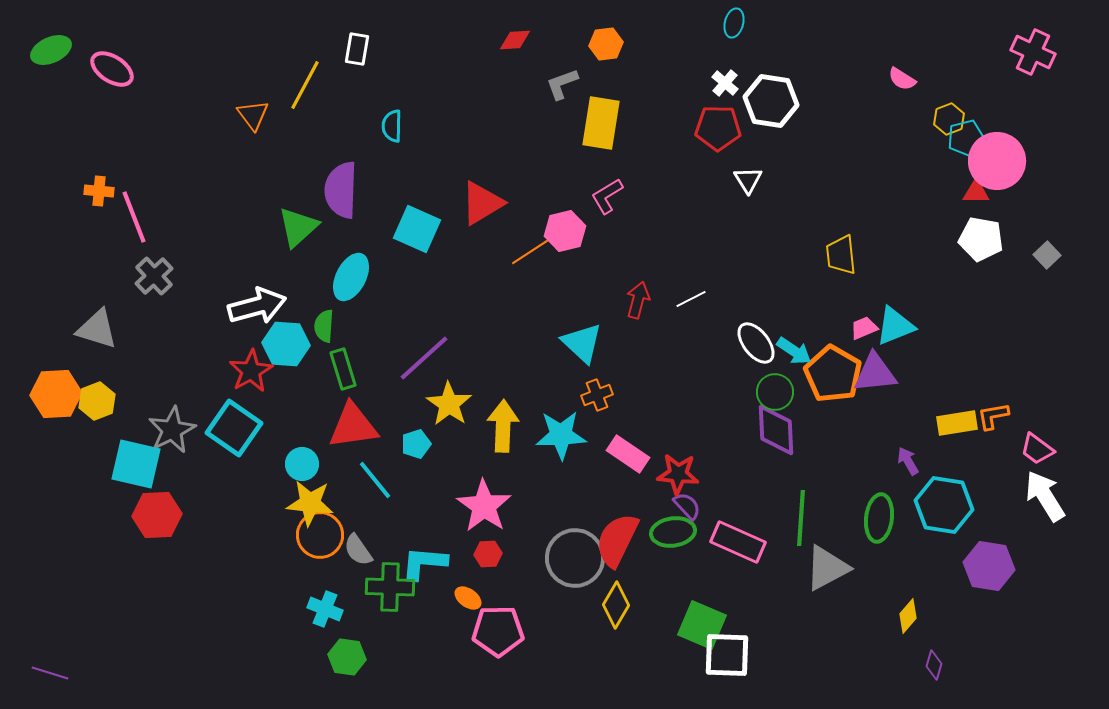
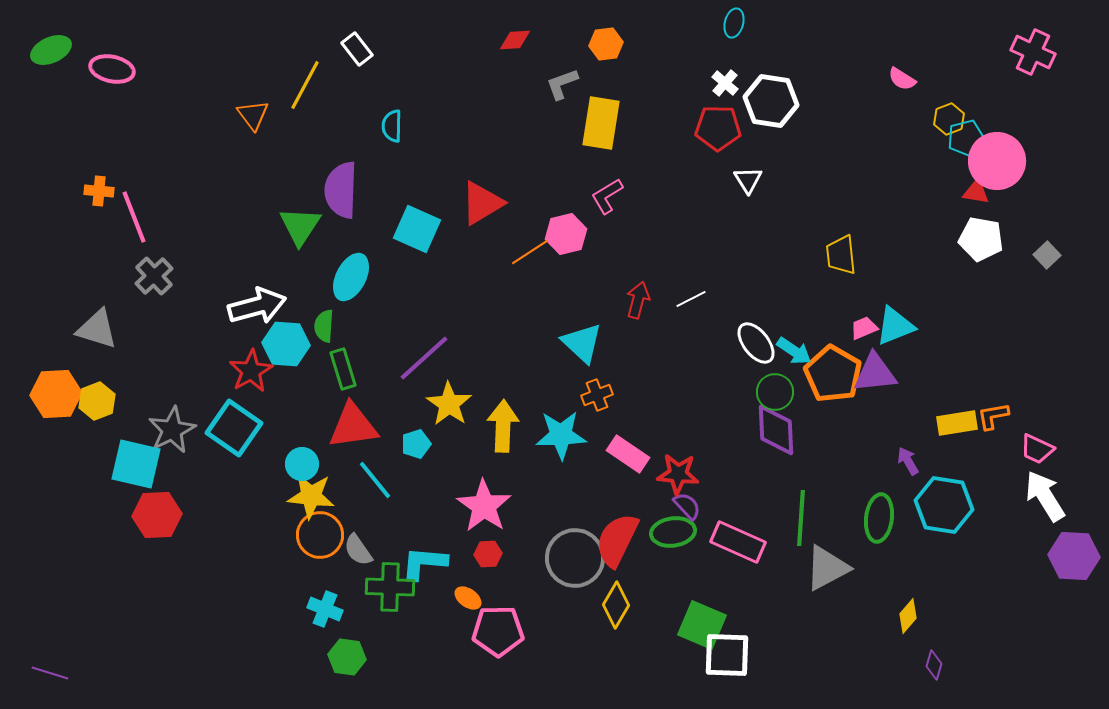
white rectangle at (357, 49): rotated 48 degrees counterclockwise
pink ellipse at (112, 69): rotated 21 degrees counterclockwise
red triangle at (976, 192): rotated 8 degrees clockwise
green triangle at (298, 227): moved 2 px right, 1 px up; rotated 15 degrees counterclockwise
pink hexagon at (565, 231): moved 1 px right, 3 px down
pink trapezoid at (1037, 449): rotated 12 degrees counterclockwise
yellow star at (310, 503): moved 1 px right, 7 px up
purple hexagon at (989, 566): moved 85 px right, 10 px up; rotated 6 degrees counterclockwise
